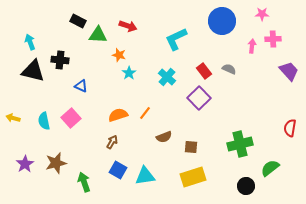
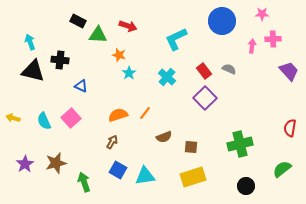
purple square: moved 6 px right
cyan semicircle: rotated 12 degrees counterclockwise
green semicircle: moved 12 px right, 1 px down
